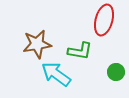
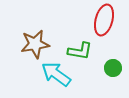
brown star: moved 2 px left
green circle: moved 3 px left, 4 px up
